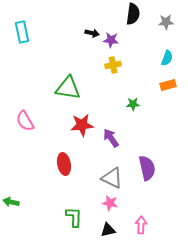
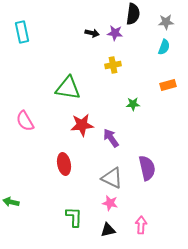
purple star: moved 4 px right, 7 px up
cyan semicircle: moved 3 px left, 11 px up
